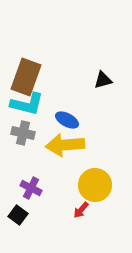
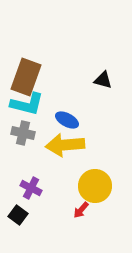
black triangle: rotated 30 degrees clockwise
yellow circle: moved 1 px down
